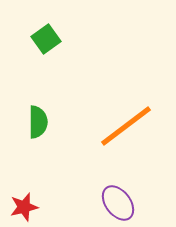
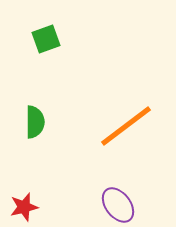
green square: rotated 16 degrees clockwise
green semicircle: moved 3 px left
purple ellipse: moved 2 px down
